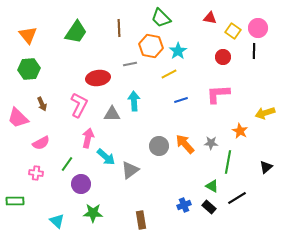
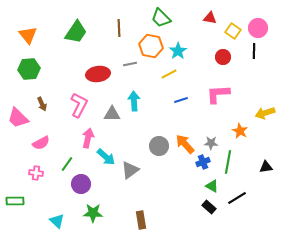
red ellipse at (98, 78): moved 4 px up
black triangle at (266, 167): rotated 32 degrees clockwise
blue cross at (184, 205): moved 19 px right, 43 px up
